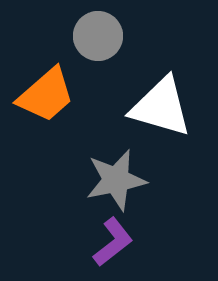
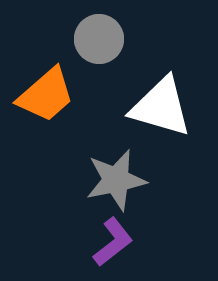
gray circle: moved 1 px right, 3 px down
